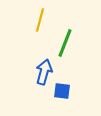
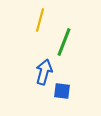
green line: moved 1 px left, 1 px up
